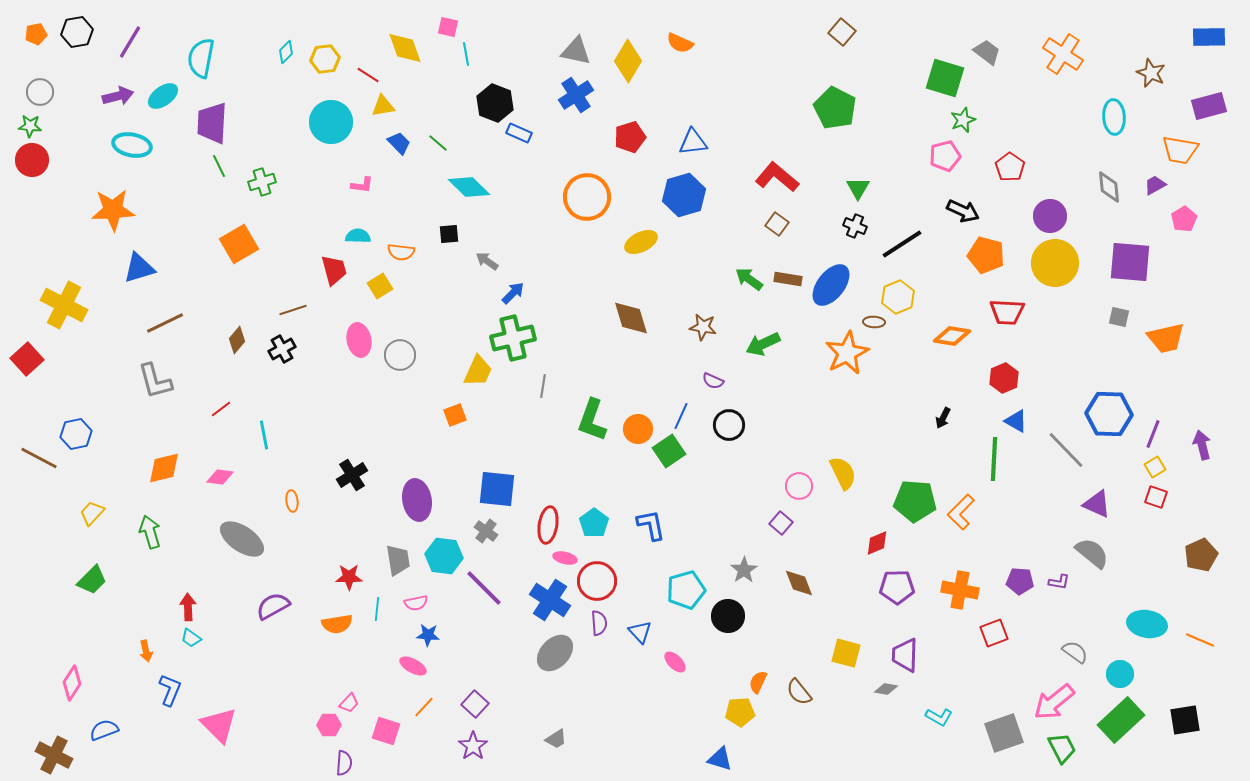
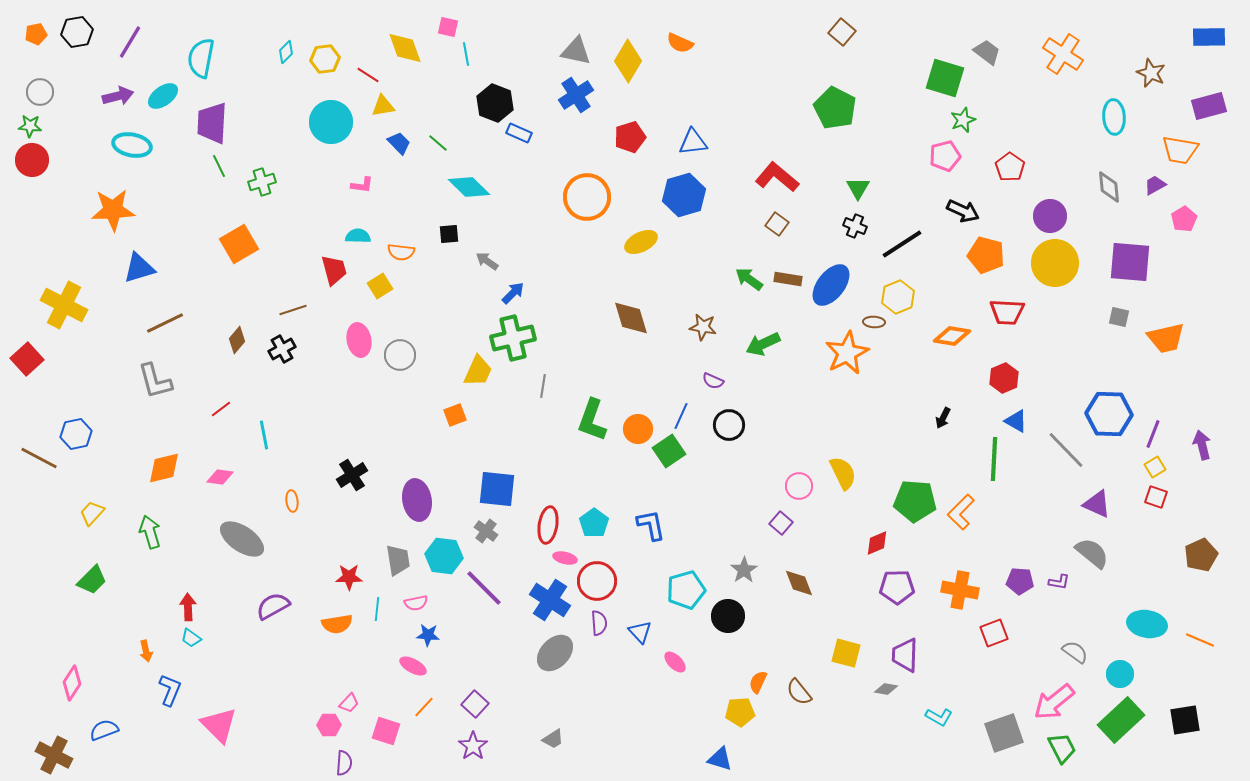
gray trapezoid at (556, 739): moved 3 px left
